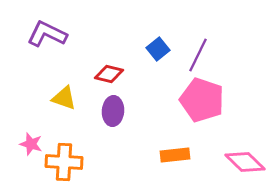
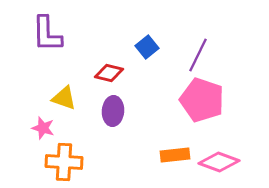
purple L-shape: rotated 117 degrees counterclockwise
blue square: moved 11 px left, 2 px up
red diamond: moved 1 px up
pink star: moved 12 px right, 16 px up
pink diamond: moved 26 px left; rotated 24 degrees counterclockwise
